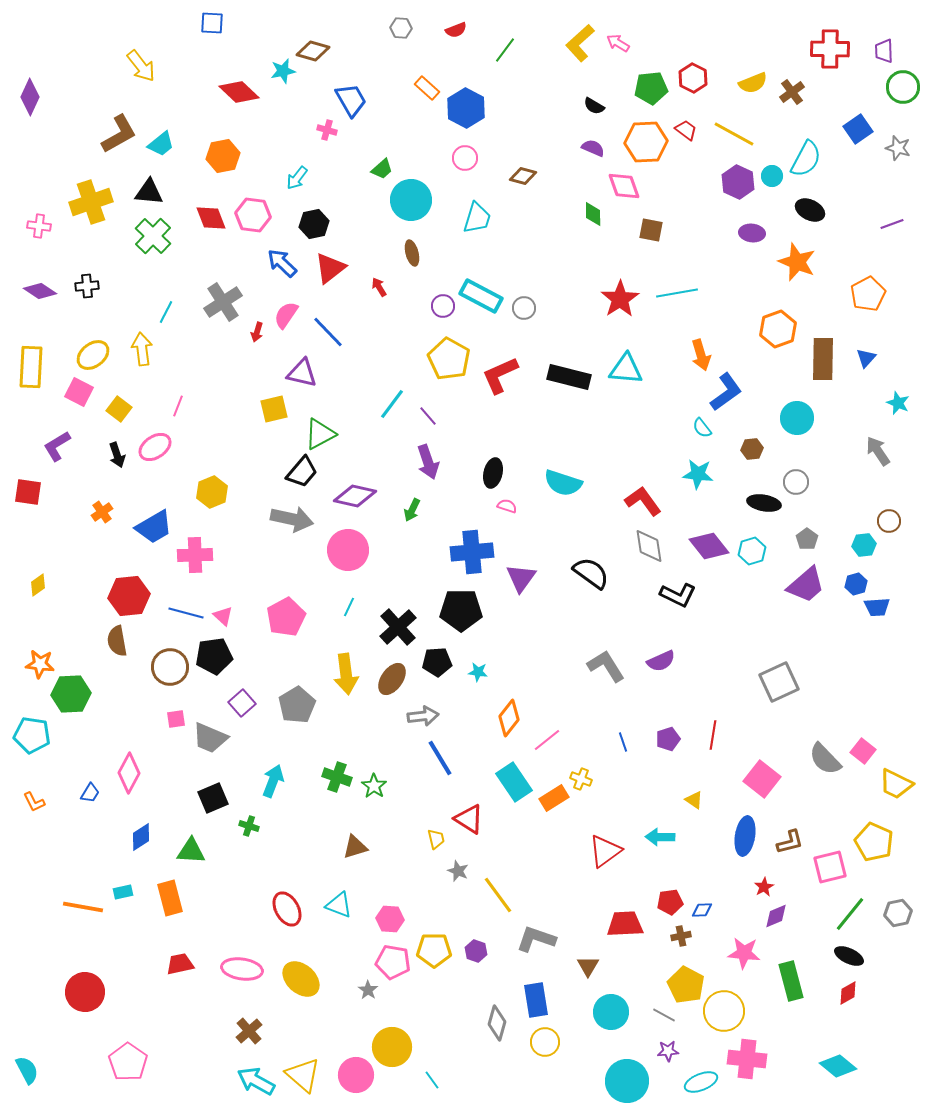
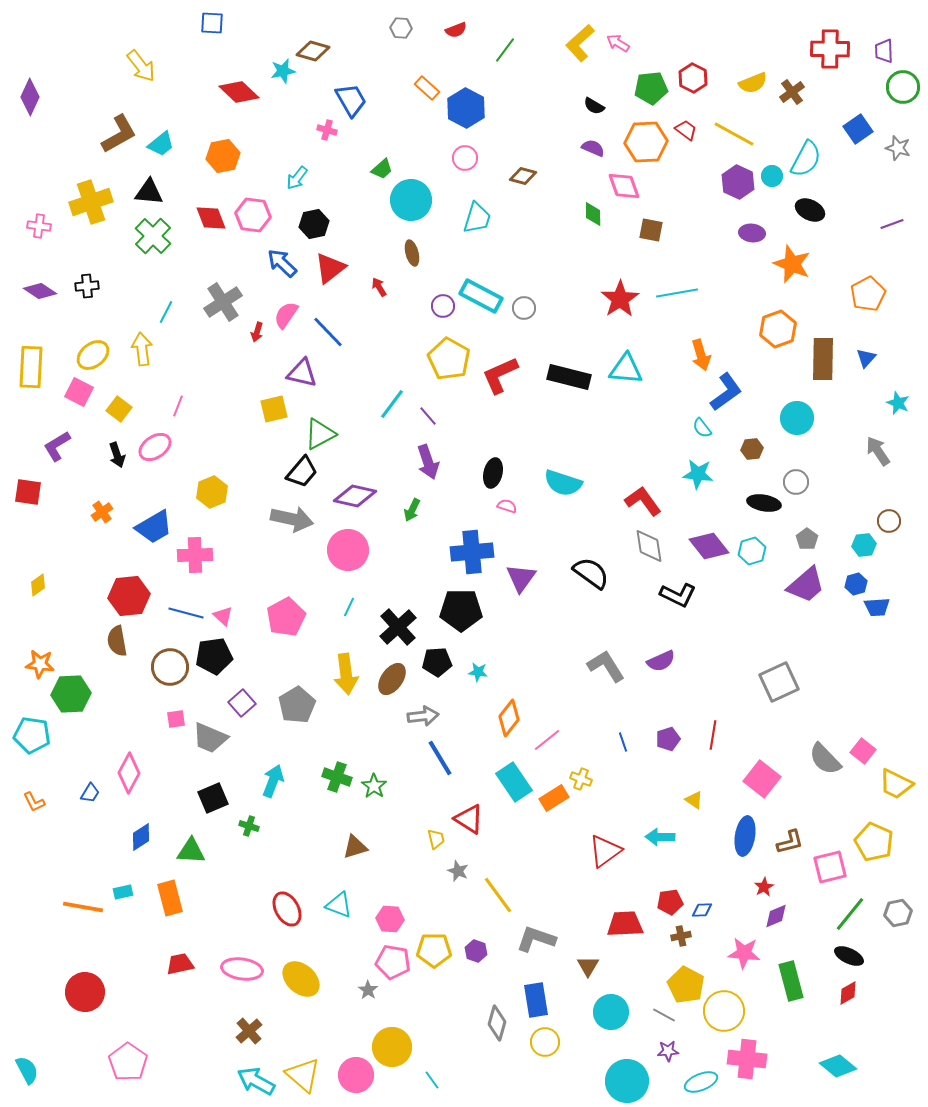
orange star at (797, 262): moved 5 px left, 2 px down
